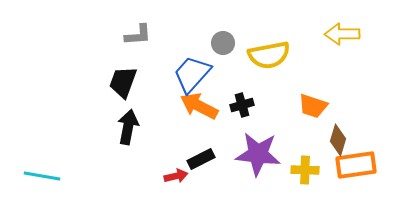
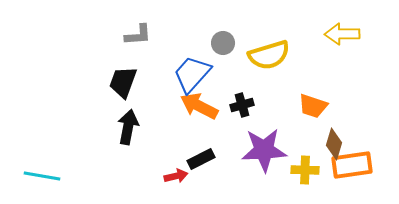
yellow semicircle: rotated 6 degrees counterclockwise
brown diamond: moved 4 px left, 4 px down
purple star: moved 6 px right, 4 px up; rotated 9 degrees counterclockwise
orange rectangle: moved 4 px left
